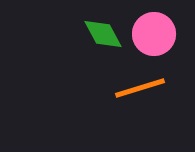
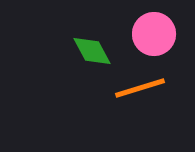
green diamond: moved 11 px left, 17 px down
